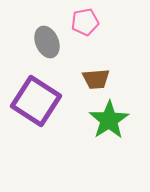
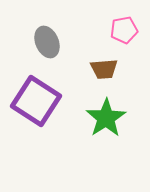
pink pentagon: moved 39 px right, 8 px down
brown trapezoid: moved 8 px right, 10 px up
green star: moved 3 px left, 2 px up
